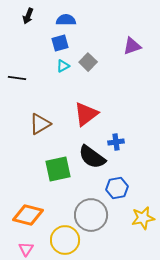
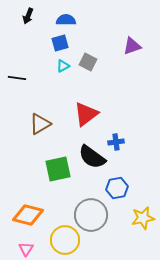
gray square: rotated 18 degrees counterclockwise
